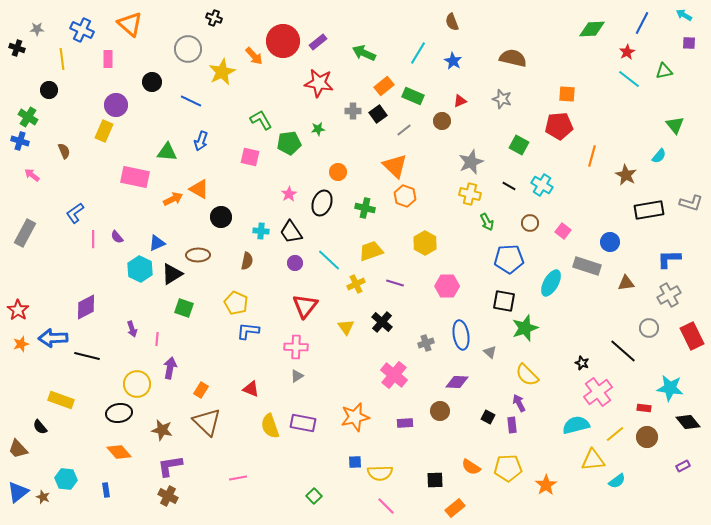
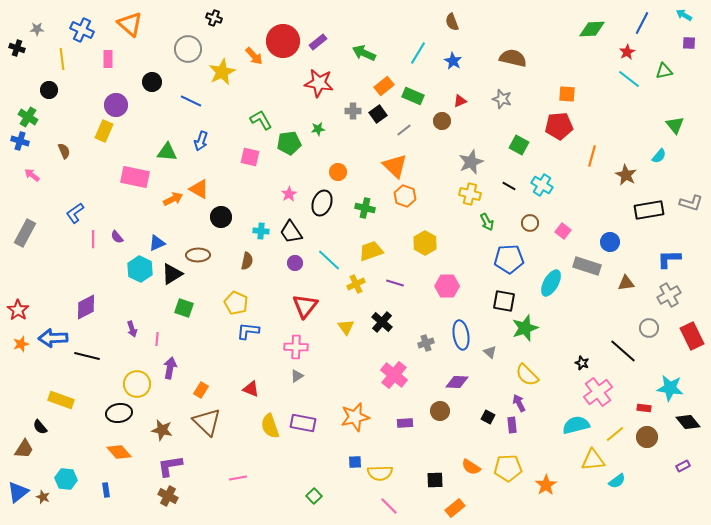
brown trapezoid at (18, 449): moved 6 px right; rotated 105 degrees counterclockwise
pink line at (386, 506): moved 3 px right
